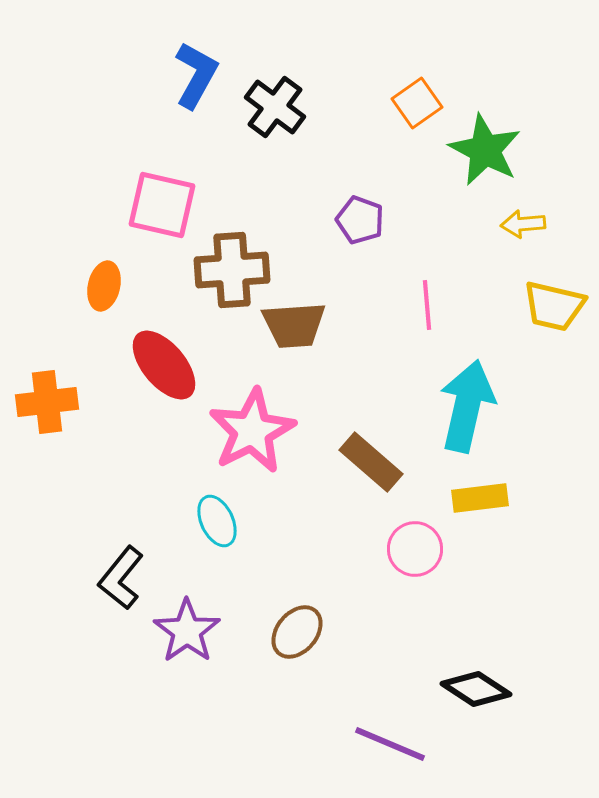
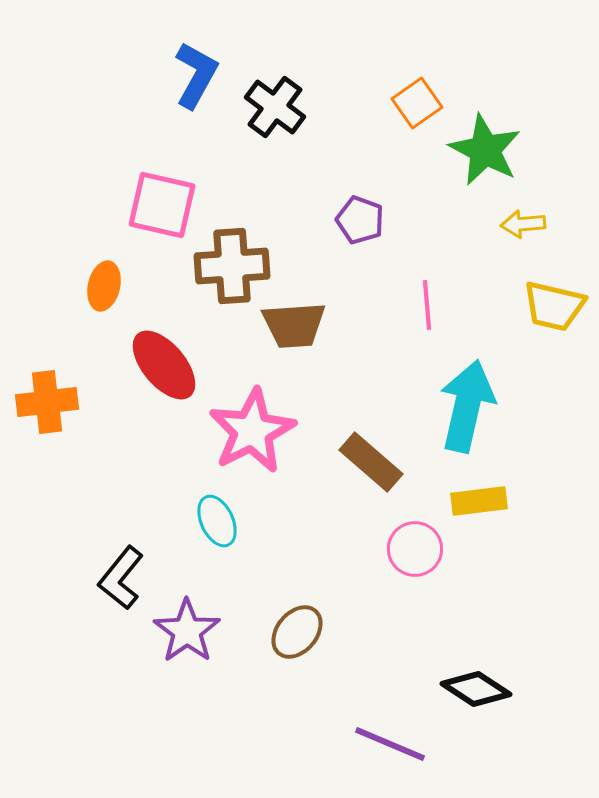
brown cross: moved 4 px up
yellow rectangle: moved 1 px left, 3 px down
